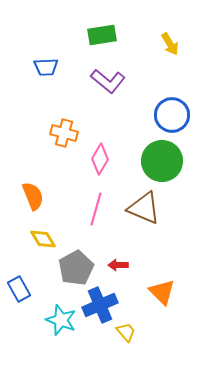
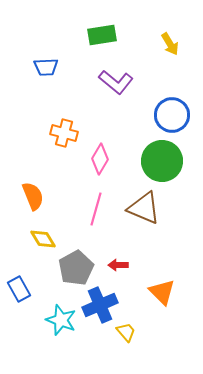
purple L-shape: moved 8 px right, 1 px down
